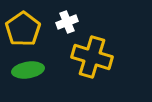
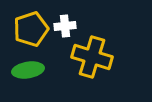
white cross: moved 2 px left, 4 px down; rotated 15 degrees clockwise
yellow pentagon: moved 8 px right; rotated 16 degrees clockwise
